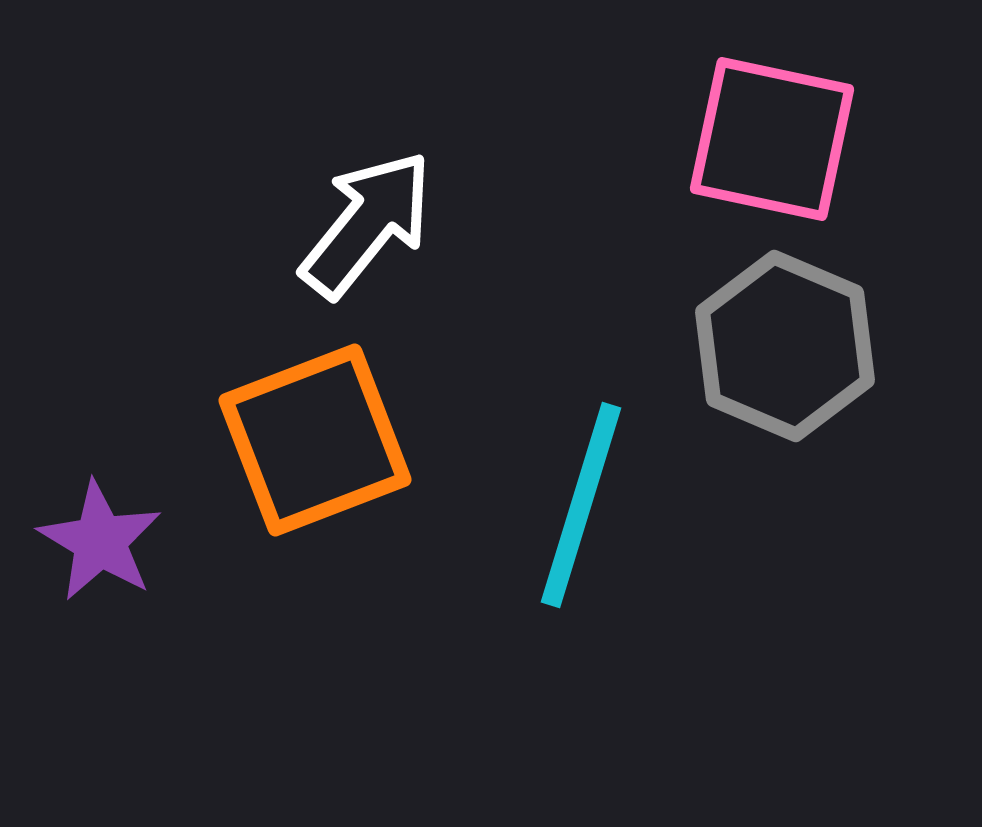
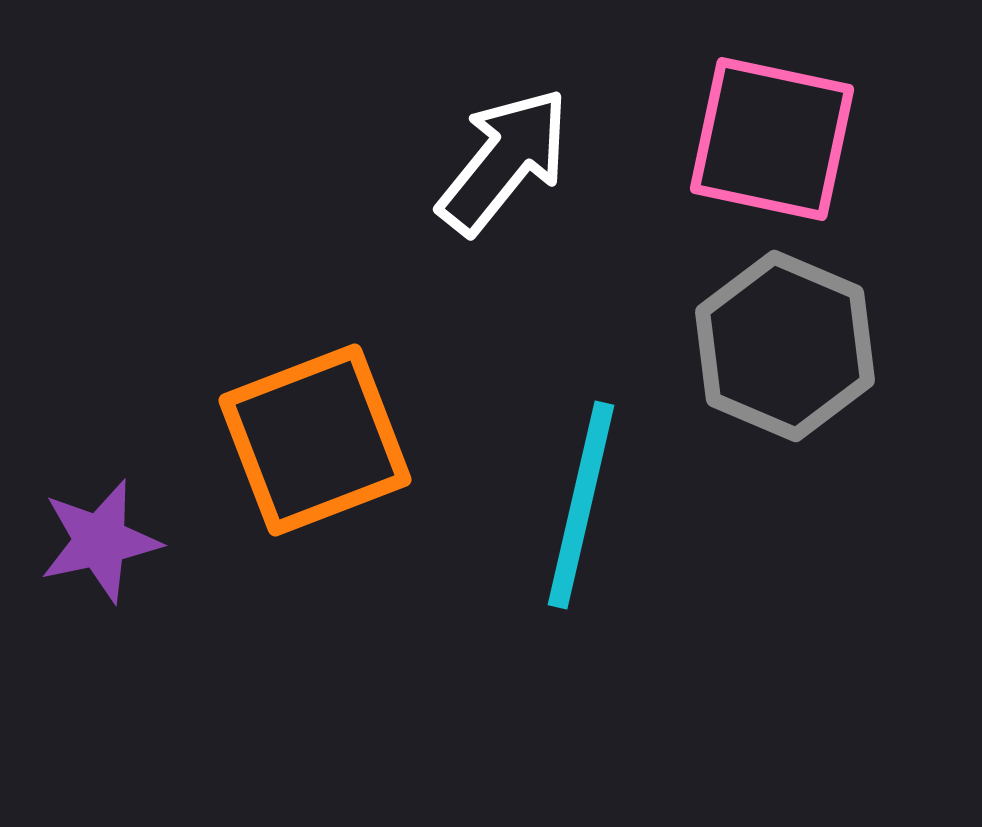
white arrow: moved 137 px right, 63 px up
cyan line: rotated 4 degrees counterclockwise
purple star: rotated 29 degrees clockwise
